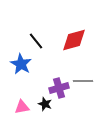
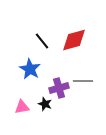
black line: moved 6 px right
blue star: moved 9 px right, 5 px down
